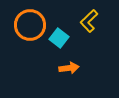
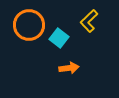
orange circle: moved 1 px left
